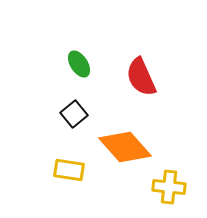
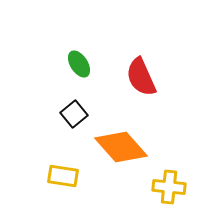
orange diamond: moved 4 px left
yellow rectangle: moved 6 px left, 6 px down
